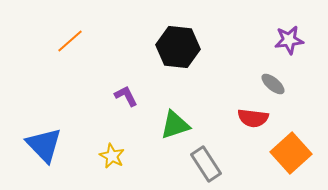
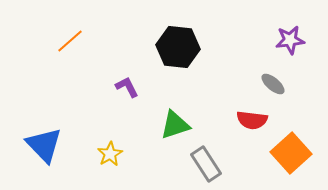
purple star: moved 1 px right
purple L-shape: moved 1 px right, 9 px up
red semicircle: moved 1 px left, 2 px down
yellow star: moved 2 px left, 2 px up; rotated 15 degrees clockwise
